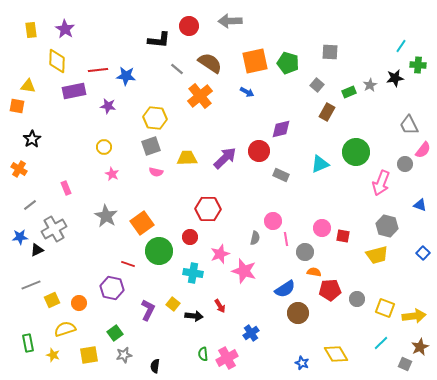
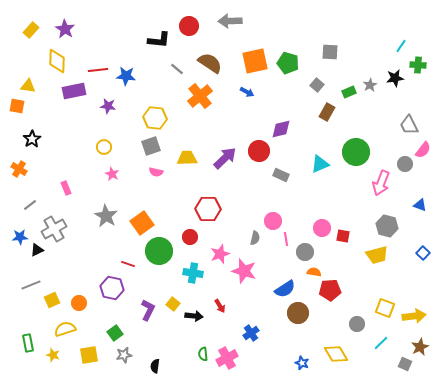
yellow rectangle at (31, 30): rotated 49 degrees clockwise
gray circle at (357, 299): moved 25 px down
